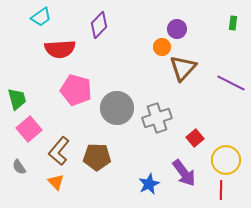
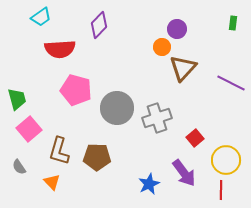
brown L-shape: rotated 24 degrees counterclockwise
orange triangle: moved 4 px left
